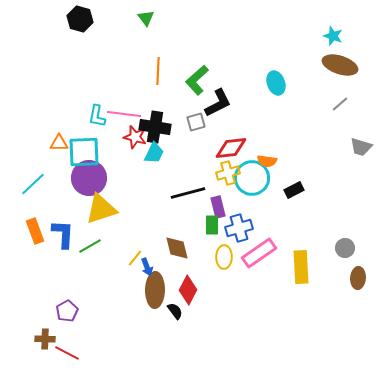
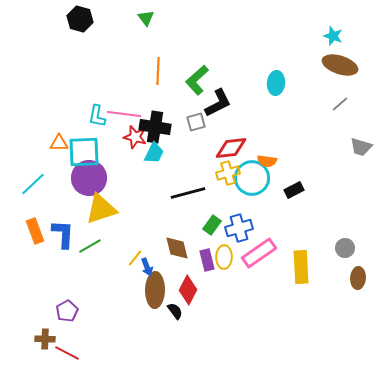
cyan ellipse at (276, 83): rotated 25 degrees clockwise
purple rectangle at (218, 207): moved 11 px left, 53 px down
green rectangle at (212, 225): rotated 36 degrees clockwise
